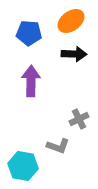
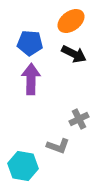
blue pentagon: moved 1 px right, 10 px down
black arrow: rotated 25 degrees clockwise
purple arrow: moved 2 px up
